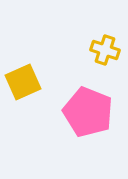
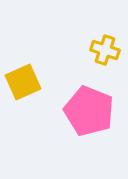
pink pentagon: moved 1 px right, 1 px up
